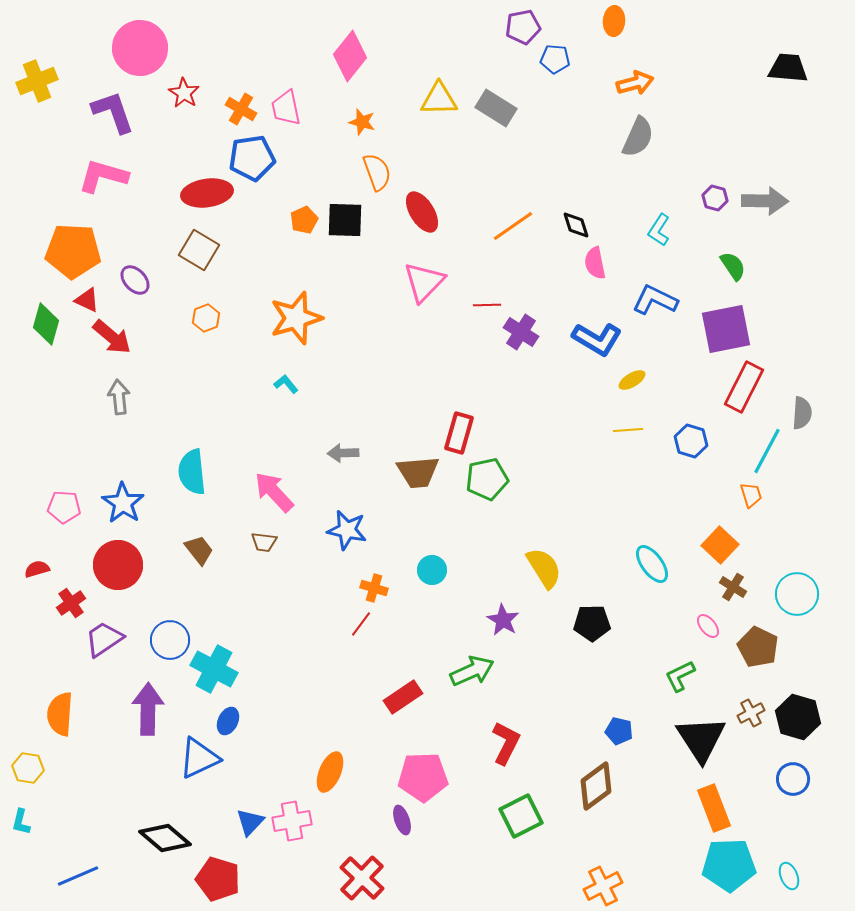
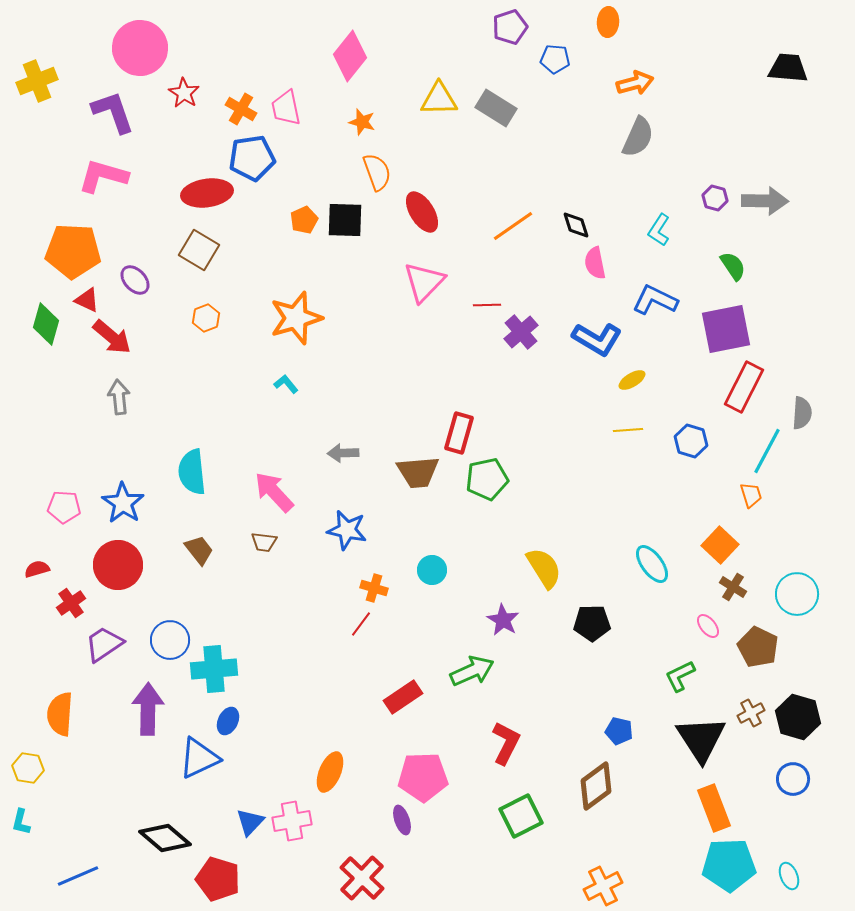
orange ellipse at (614, 21): moved 6 px left, 1 px down
purple pentagon at (523, 27): moved 13 px left; rotated 8 degrees counterclockwise
purple cross at (521, 332): rotated 16 degrees clockwise
purple trapezoid at (104, 639): moved 5 px down
cyan cross at (214, 669): rotated 33 degrees counterclockwise
